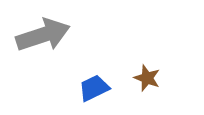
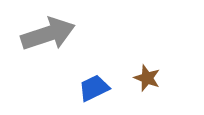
gray arrow: moved 5 px right, 1 px up
